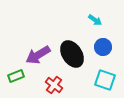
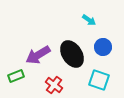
cyan arrow: moved 6 px left
cyan square: moved 6 px left
